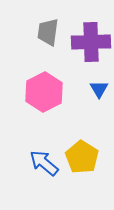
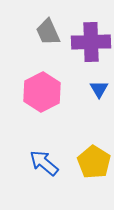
gray trapezoid: rotated 32 degrees counterclockwise
pink hexagon: moved 2 px left
yellow pentagon: moved 12 px right, 5 px down
